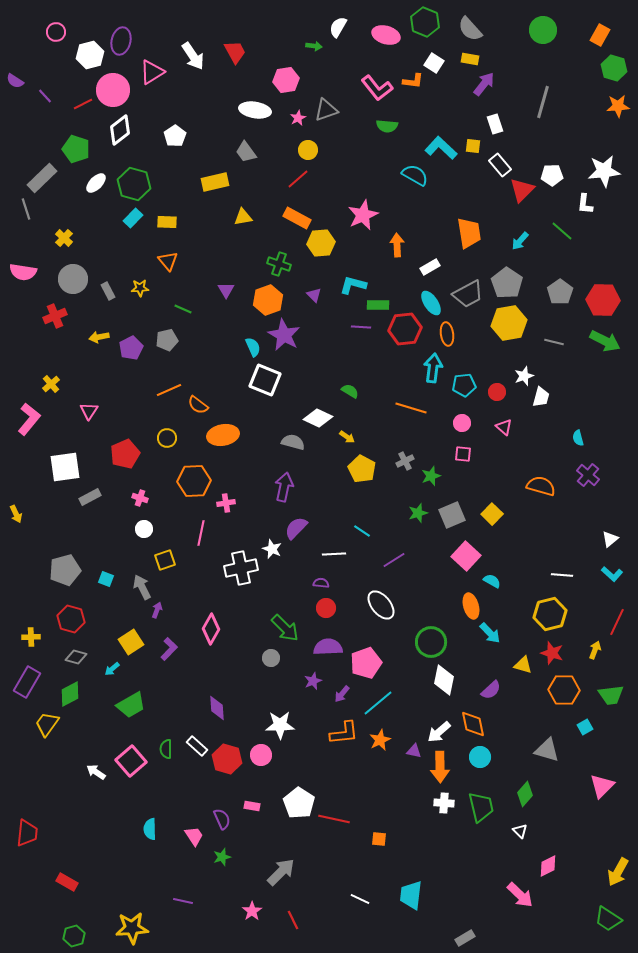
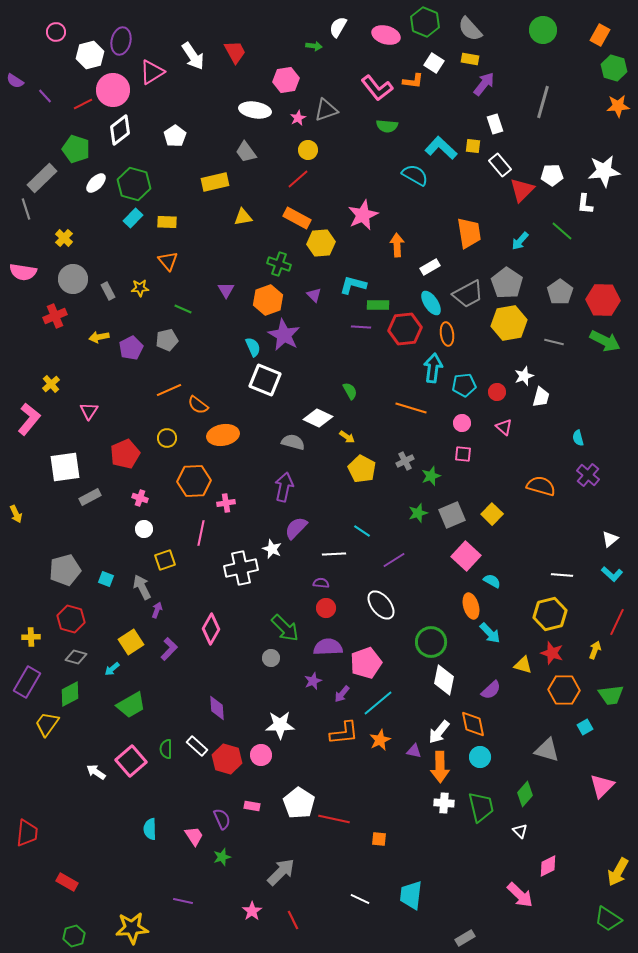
green semicircle at (350, 391): rotated 30 degrees clockwise
white arrow at (439, 732): rotated 10 degrees counterclockwise
